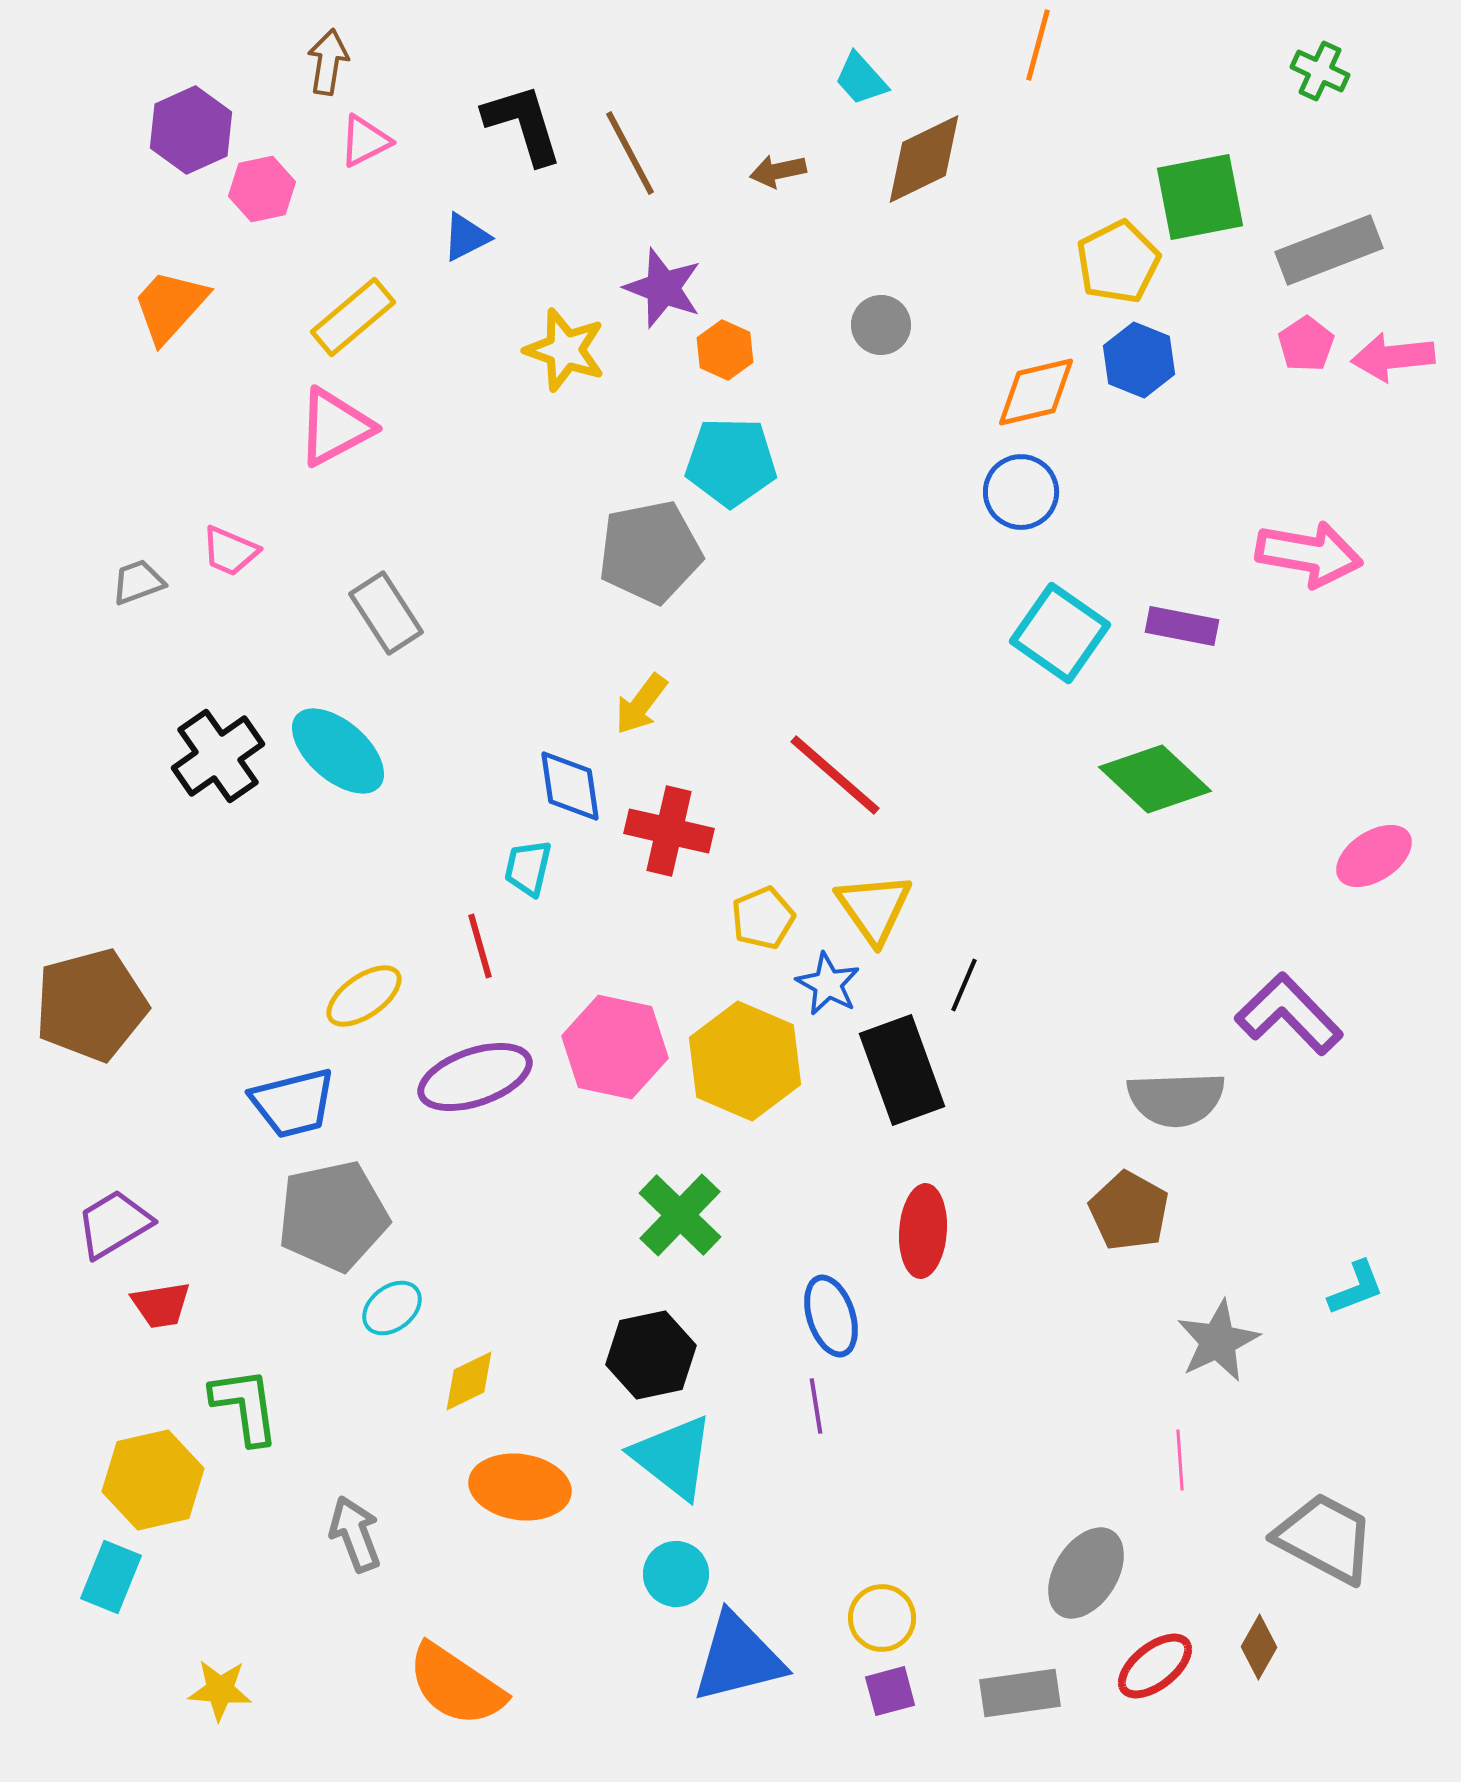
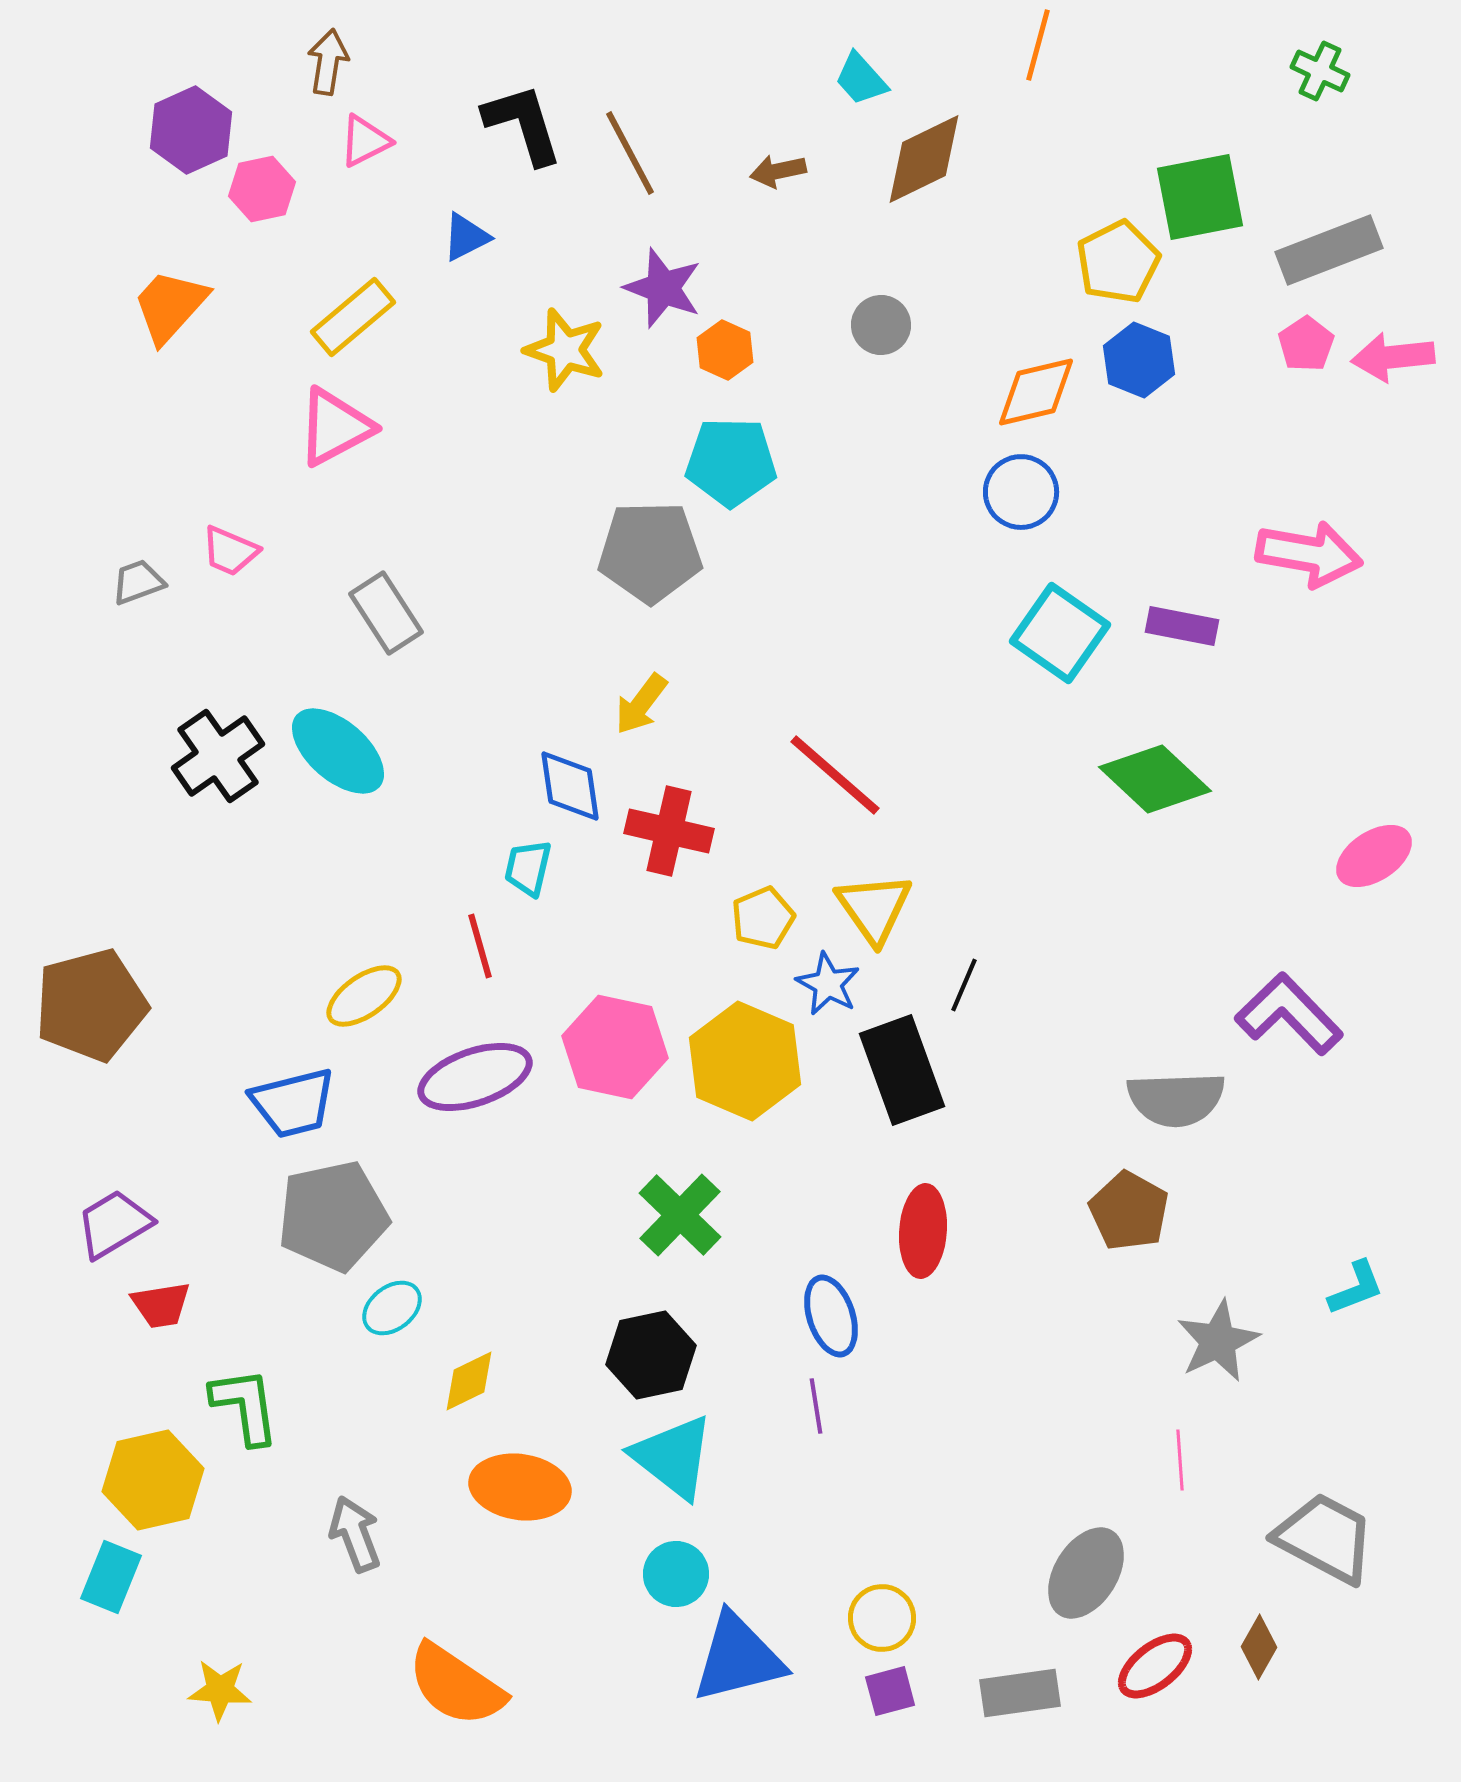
gray pentagon at (650, 552): rotated 10 degrees clockwise
